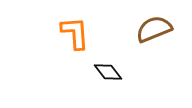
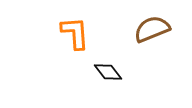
brown semicircle: moved 2 px left
